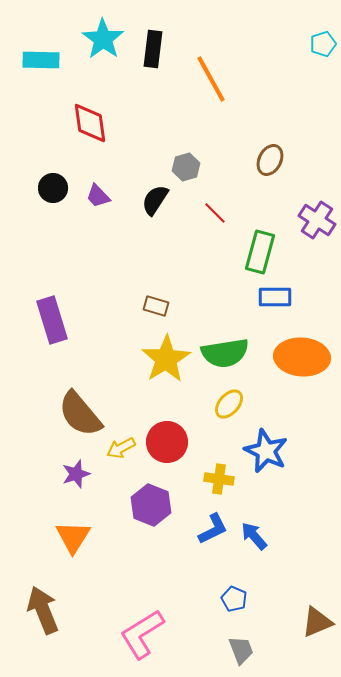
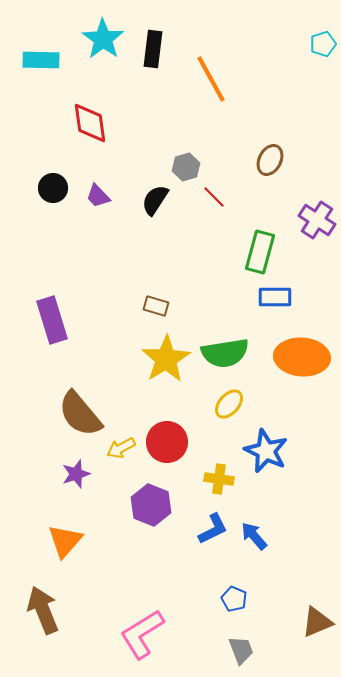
red line: moved 1 px left, 16 px up
orange triangle: moved 8 px left, 4 px down; rotated 9 degrees clockwise
